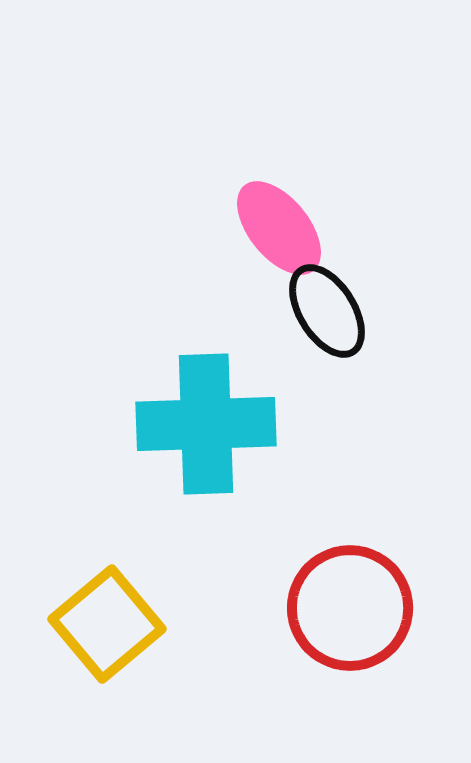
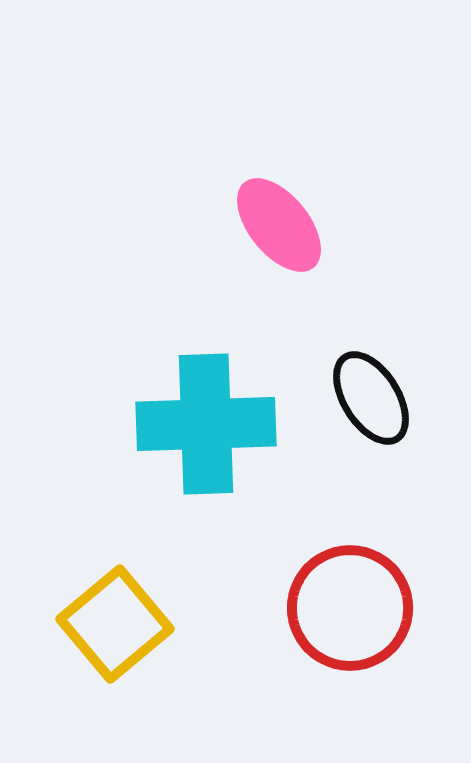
pink ellipse: moved 3 px up
black ellipse: moved 44 px right, 87 px down
yellow square: moved 8 px right
